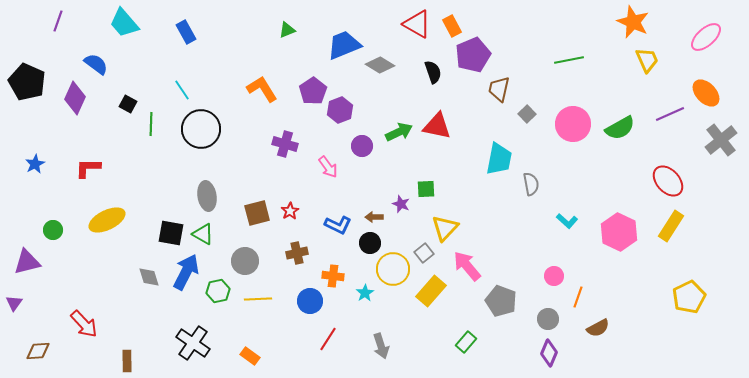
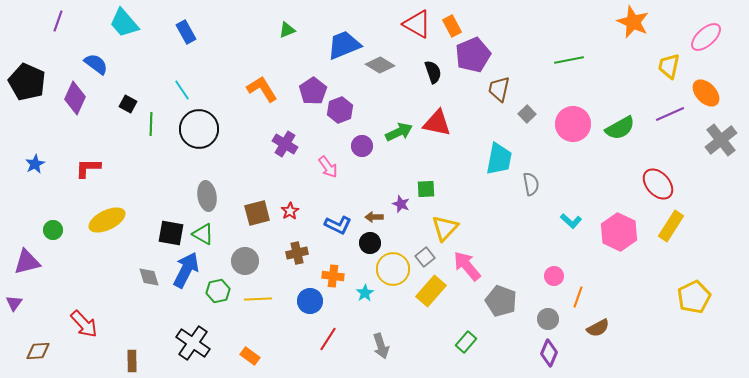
yellow trapezoid at (647, 60): moved 22 px right, 6 px down; rotated 144 degrees counterclockwise
red triangle at (437, 126): moved 3 px up
black circle at (201, 129): moved 2 px left
purple cross at (285, 144): rotated 15 degrees clockwise
red ellipse at (668, 181): moved 10 px left, 3 px down
cyan L-shape at (567, 221): moved 4 px right
gray square at (424, 253): moved 1 px right, 4 px down
blue arrow at (186, 272): moved 2 px up
yellow pentagon at (689, 297): moved 5 px right
brown rectangle at (127, 361): moved 5 px right
